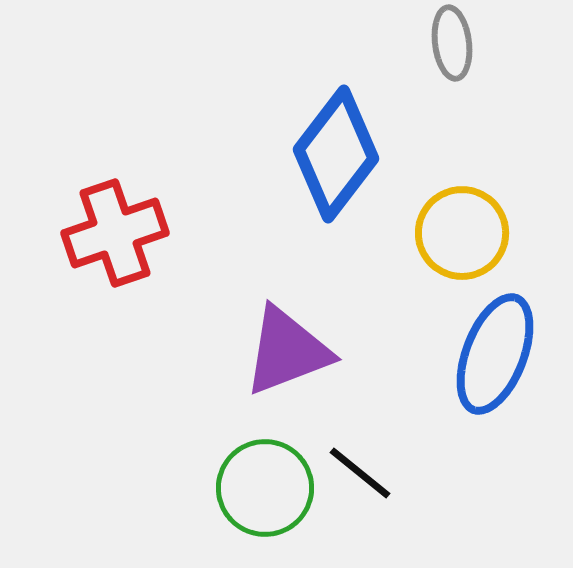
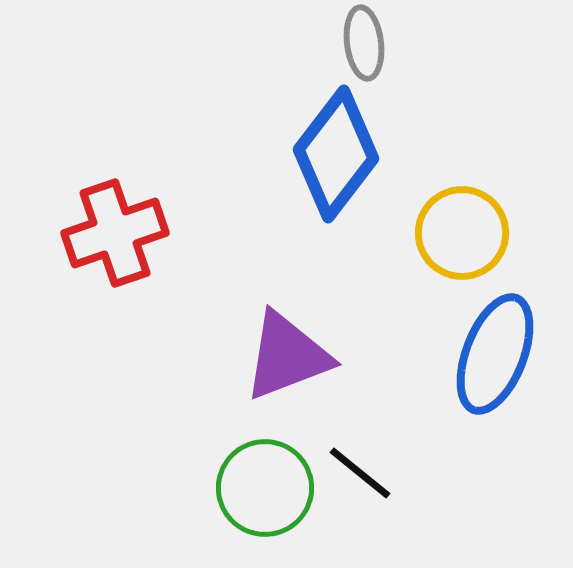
gray ellipse: moved 88 px left
purple triangle: moved 5 px down
